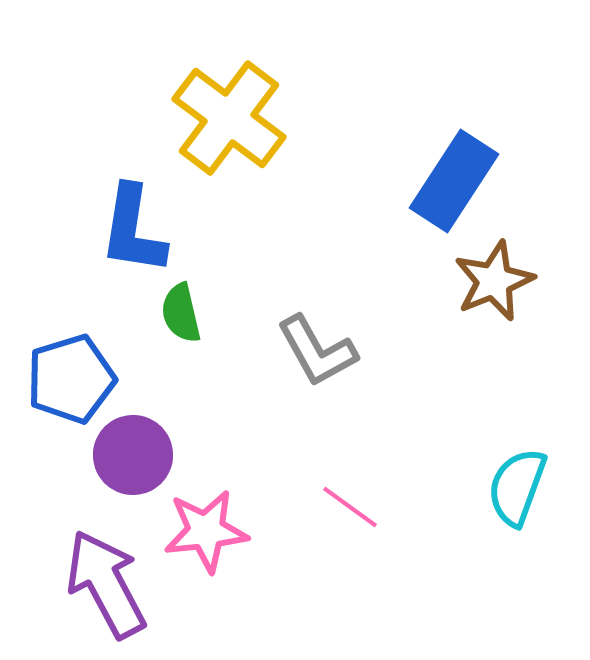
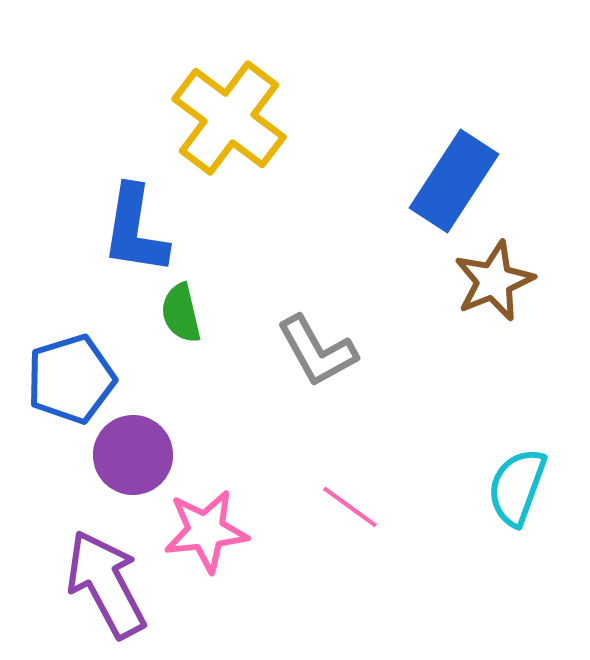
blue L-shape: moved 2 px right
